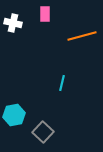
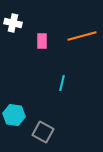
pink rectangle: moved 3 px left, 27 px down
cyan hexagon: rotated 20 degrees clockwise
gray square: rotated 15 degrees counterclockwise
